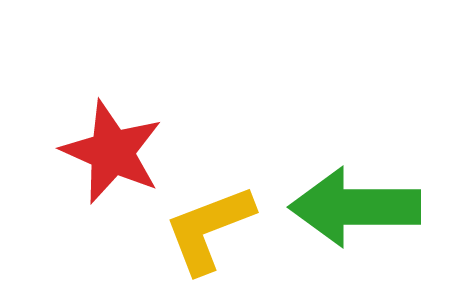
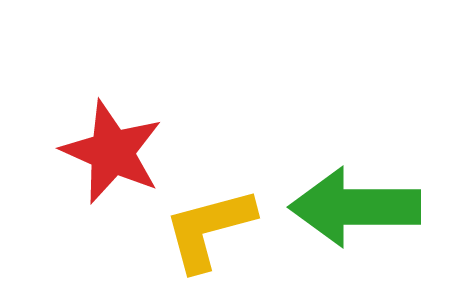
yellow L-shape: rotated 6 degrees clockwise
